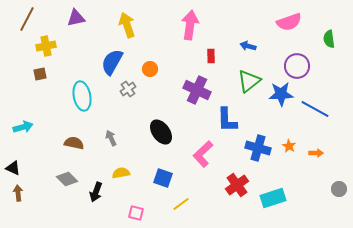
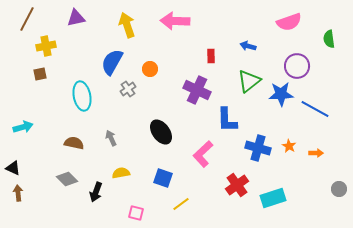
pink arrow: moved 15 px left, 4 px up; rotated 96 degrees counterclockwise
